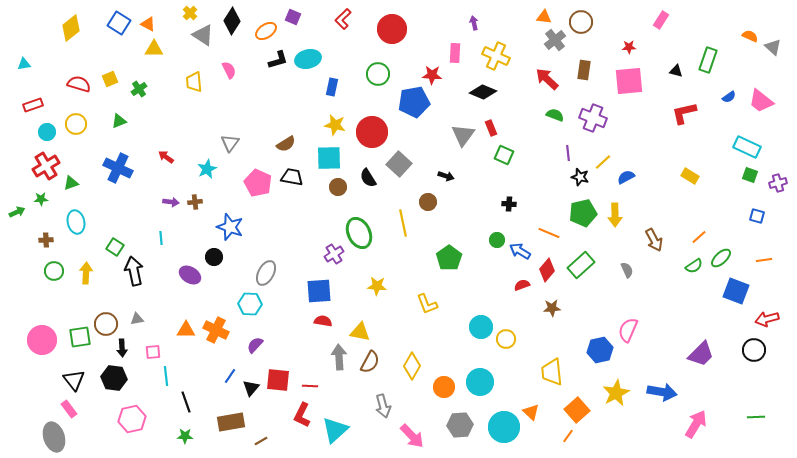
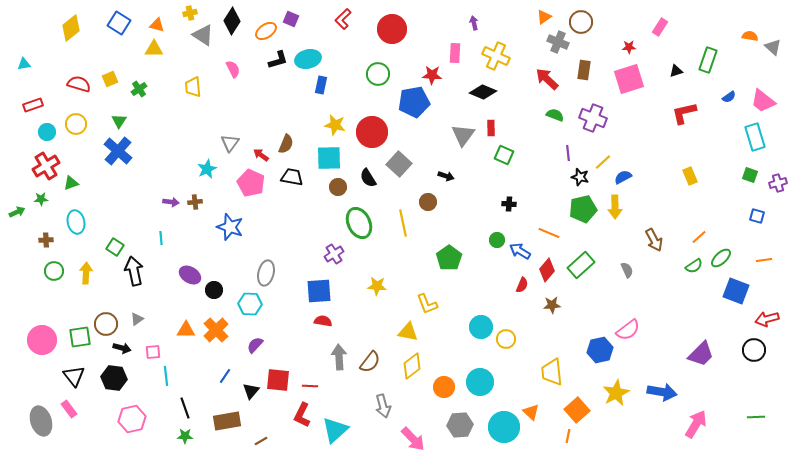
yellow cross at (190, 13): rotated 32 degrees clockwise
purple square at (293, 17): moved 2 px left, 2 px down
orange triangle at (544, 17): rotated 42 degrees counterclockwise
pink rectangle at (661, 20): moved 1 px left, 7 px down
orange triangle at (148, 24): moved 9 px right, 1 px down; rotated 14 degrees counterclockwise
orange semicircle at (750, 36): rotated 14 degrees counterclockwise
gray cross at (555, 40): moved 3 px right, 2 px down; rotated 30 degrees counterclockwise
pink semicircle at (229, 70): moved 4 px right, 1 px up
black triangle at (676, 71): rotated 32 degrees counterclockwise
pink square at (629, 81): moved 2 px up; rotated 12 degrees counterclockwise
yellow trapezoid at (194, 82): moved 1 px left, 5 px down
blue rectangle at (332, 87): moved 11 px left, 2 px up
pink trapezoid at (761, 101): moved 2 px right
green triangle at (119, 121): rotated 35 degrees counterclockwise
red rectangle at (491, 128): rotated 21 degrees clockwise
brown semicircle at (286, 144): rotated 36 degrees counterclockwise
cyan rectangle at (747, 147): moved 8 px right, 10 px up; rotated 48 degrees clockwise
red arrow at (166, 157): moved 95 px right, 2 px up
blue cross at (118, 168): moved 17 px up; rotated 16 degrees clockwise
yellow rectangle at (690, 176): rotated 36 degrees clockwise
blue semicircle at (626, 177): moved 3 px left
pink pentagon at (258, 183): moved 7 px left
green pentagon at (583, 213): moved 4 px up
yellow arrow at (615, 215): moved 8 px up
green ellipse at (359, 233): moved 10 px up
black circle at (214, 257): moved 33 px down
gray ellipse at (266, 273): rotated 15 degrees counterclockwise
red semicircle at (522, 285): rotated 133 degrees clockwise
brown star at (552, 308): moved 3 px up
gray triangle at (137, 319): rotated 24 degrees counterclockwise
orange cross at (216, 330): rotated 20 degrees clockwise
pink semicircle at (628, 330): rotated 150 degrees counterclockwise
yellow triangle at (360, 332): moved 48 px right
black arrow at (122, 348): rotated 72 degrees counterclockwise
brown semicircle at (370, 362): rotated 10 degrees clockwise
yellow diamond at (412, 366): rotated 24 degrees clockwise
blue line at (230, 376): moved 5 px left
black triangle at (74, 380): moved 4 px up
black triangle at (251, 388): moved 3 px down
black line at (186, 402): moved 1 px left, 6 px down
brown rectangle at (231, 422): moved 4 px left, 1 px up
pink arrow at (412, 436): moved 1 px right, 3 px down
orange line at (568, 436): rotated 24 degrees counterclockwise
gray ellipse at (54, 437): moved 13 px left, 16 px up
